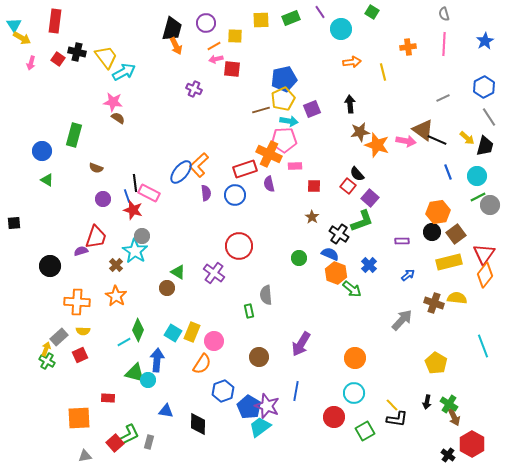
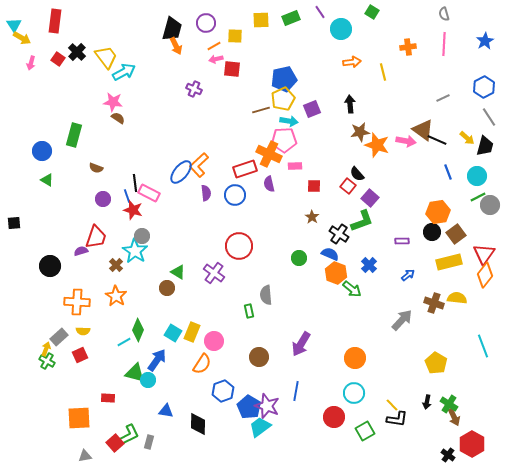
black cross at (77, 52): rotated 30 degrees clockwise
blue arrow at (157, 360): rotated 30 degrees clockwise
